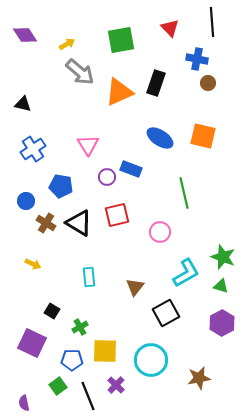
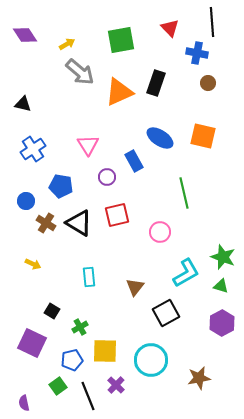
blue cross at (197, 59): moved 6 px up
blue rectangle at (131, 169): moved 3 px right, 8 px up; rotated 40 degrees clockwise
blue pentagon at (72, 360): rotated 15 degrees counterclockwise
